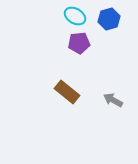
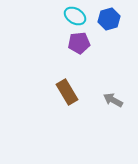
brown rectangle: rotated 20 degrees clockwise
